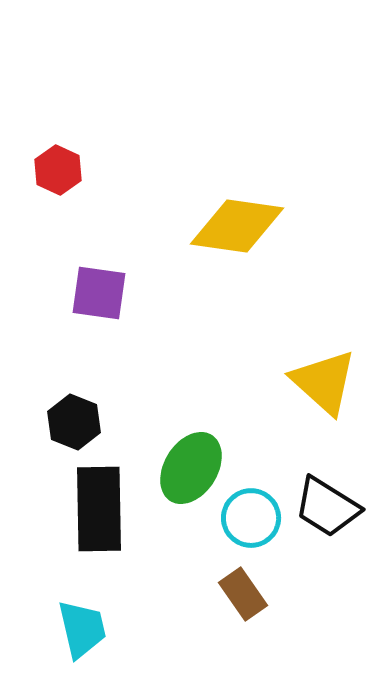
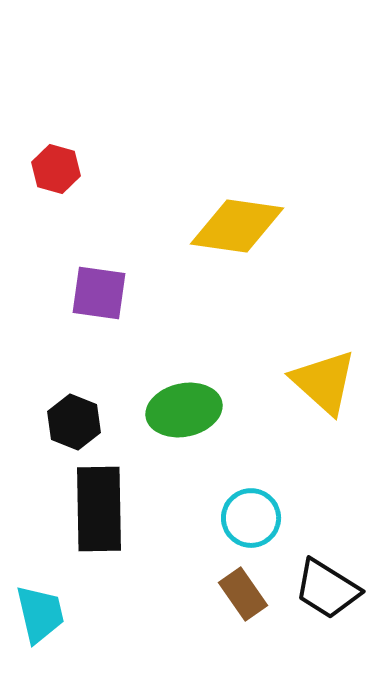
red hexagon: moved 2 px left, 1 px up; rotated 9 degrees counterclockwise
green ellipse: moved 7 px left, 58 px up; rotated 46 degrees clockwise
black trapezoid: moved 82 px down
cyan trapezoid: moved 42 px left, 15 px up
